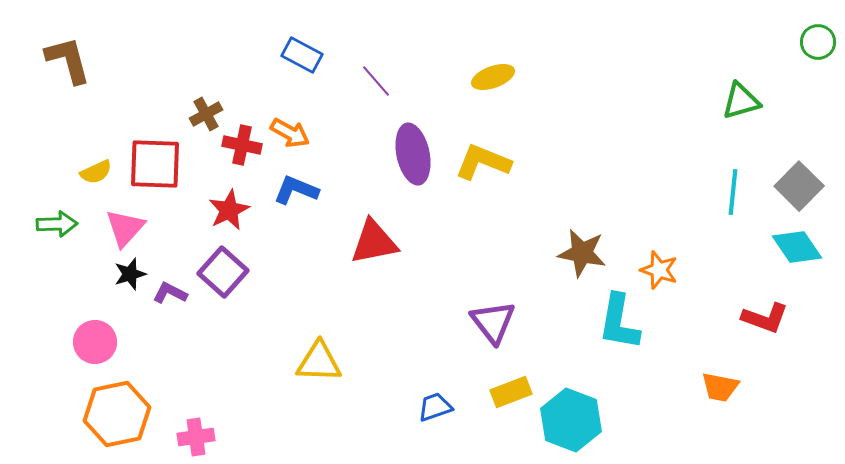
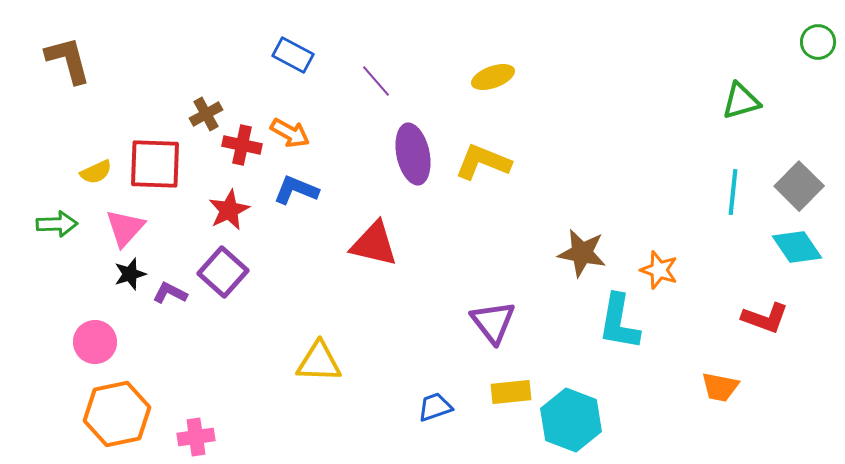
blue rectangle: moved 9 px left
red triangle: moved 2 px down; rotated 24 degrees clockwise
yellow rectangle: rotated 15 degrees clockwise
